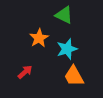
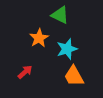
green triangle: moved 4 px left
